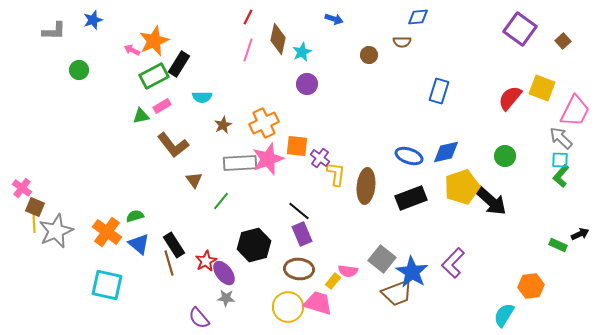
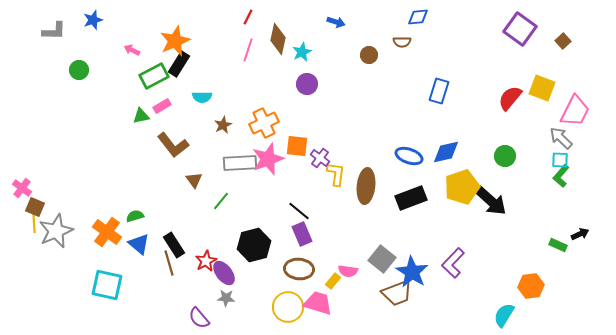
blue arrow at (334, 19): moved 2 px right, 3 px down
orange star at (154, 41): moved 21 px right
